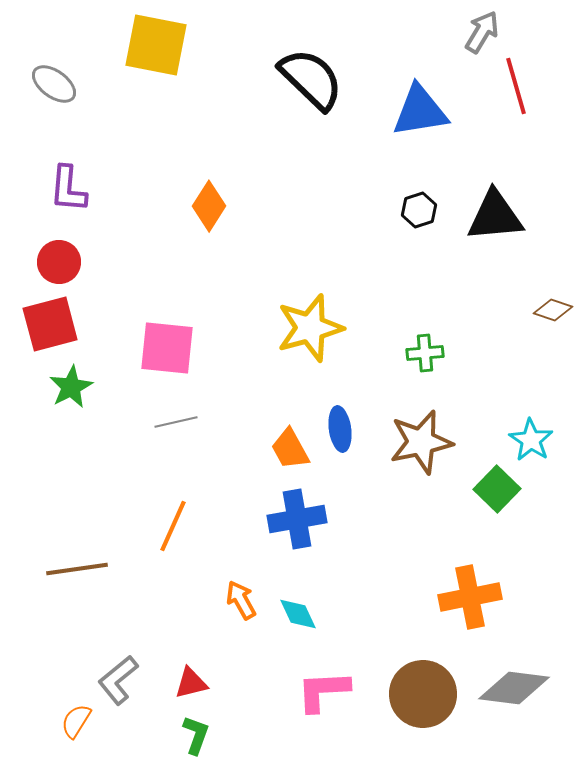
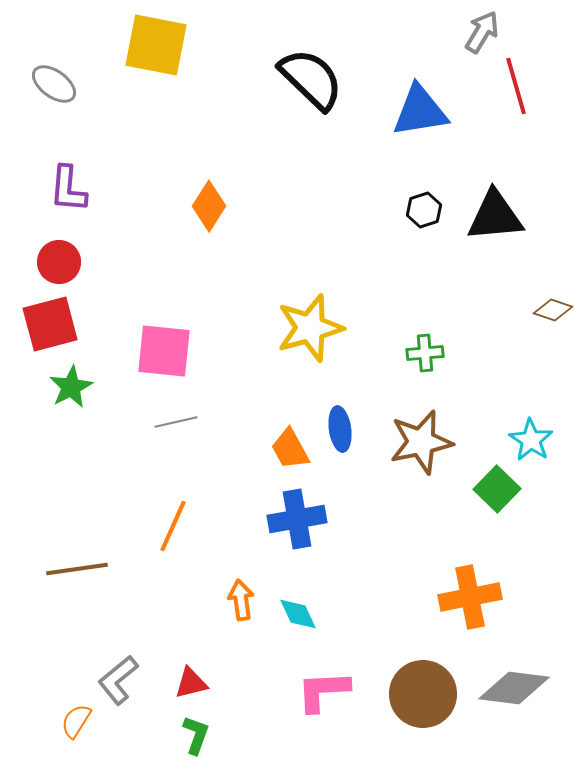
black hexagon: moved 5 px right
pink square: moved 3 px left, 3 px down
orange arrow: rotated 21 degrees clockwise
